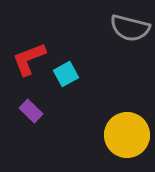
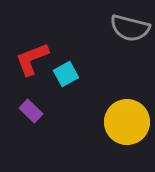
red L-shape: moved 3 px right
yellow circle: moved 13 px up
